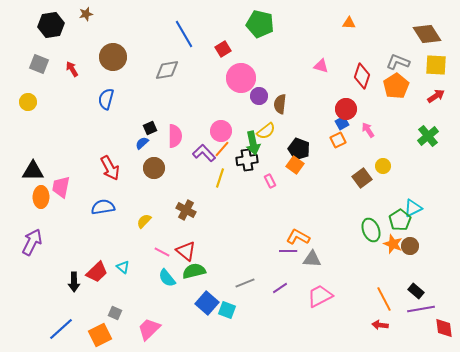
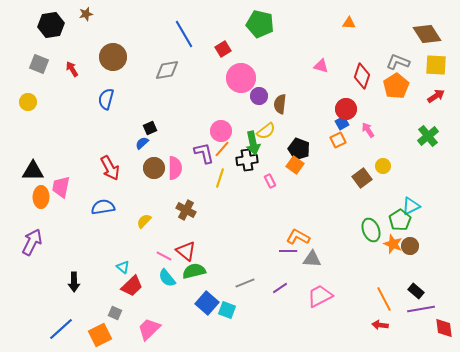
pink semicircle at (175, 136): moved 32 px down
purple L-shape at (204, 153): rotated 30 degrees clockwise
cyan triangle at (413, 208): moved 2 px left, 2 px up
pink line at (162, 252): moved 2 px right, 4 px down
red trapezoid at (97, 272): moved 35 px right, 14 px down
